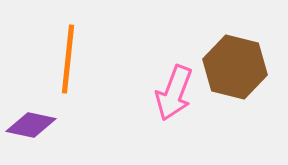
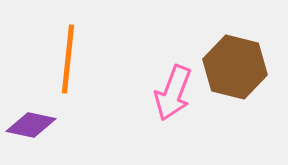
pink arrow: moved 1 px left
